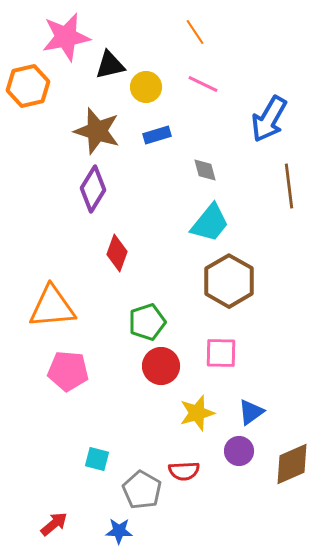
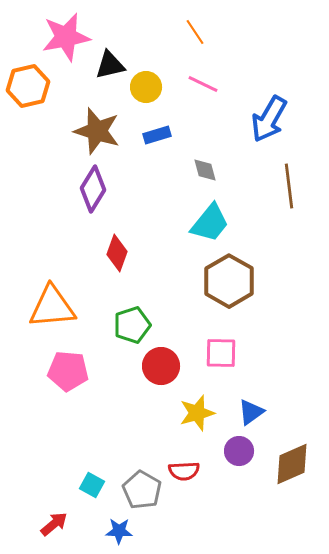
green pentagon: moved 15 px left, 3 px down
cyan square: moved 5 px left, 26 px down; rotated 15 degrees clockwise
